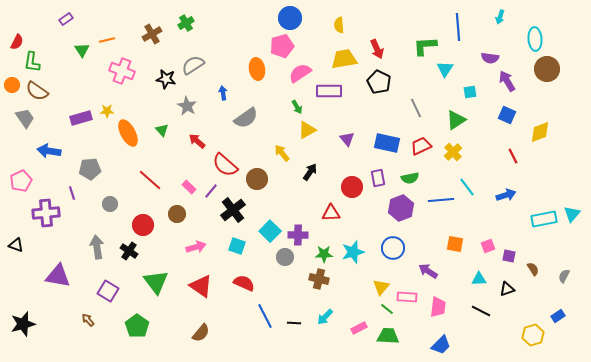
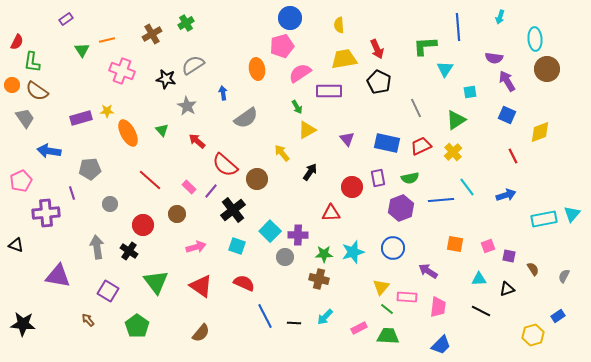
purple semicircle at (490, 58): moved 4 px right
black star at (23, 324): rotated 20 degrees clockwise
